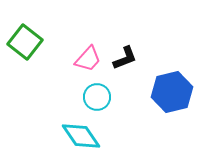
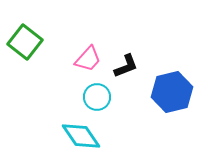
black L-shape: moved 1 px right, 8 px down
